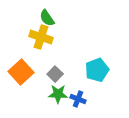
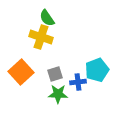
gray square: rotated 28 degrees clockwise
blue cross: moved 17 px up; rotated 28 degrees counterclockwise
